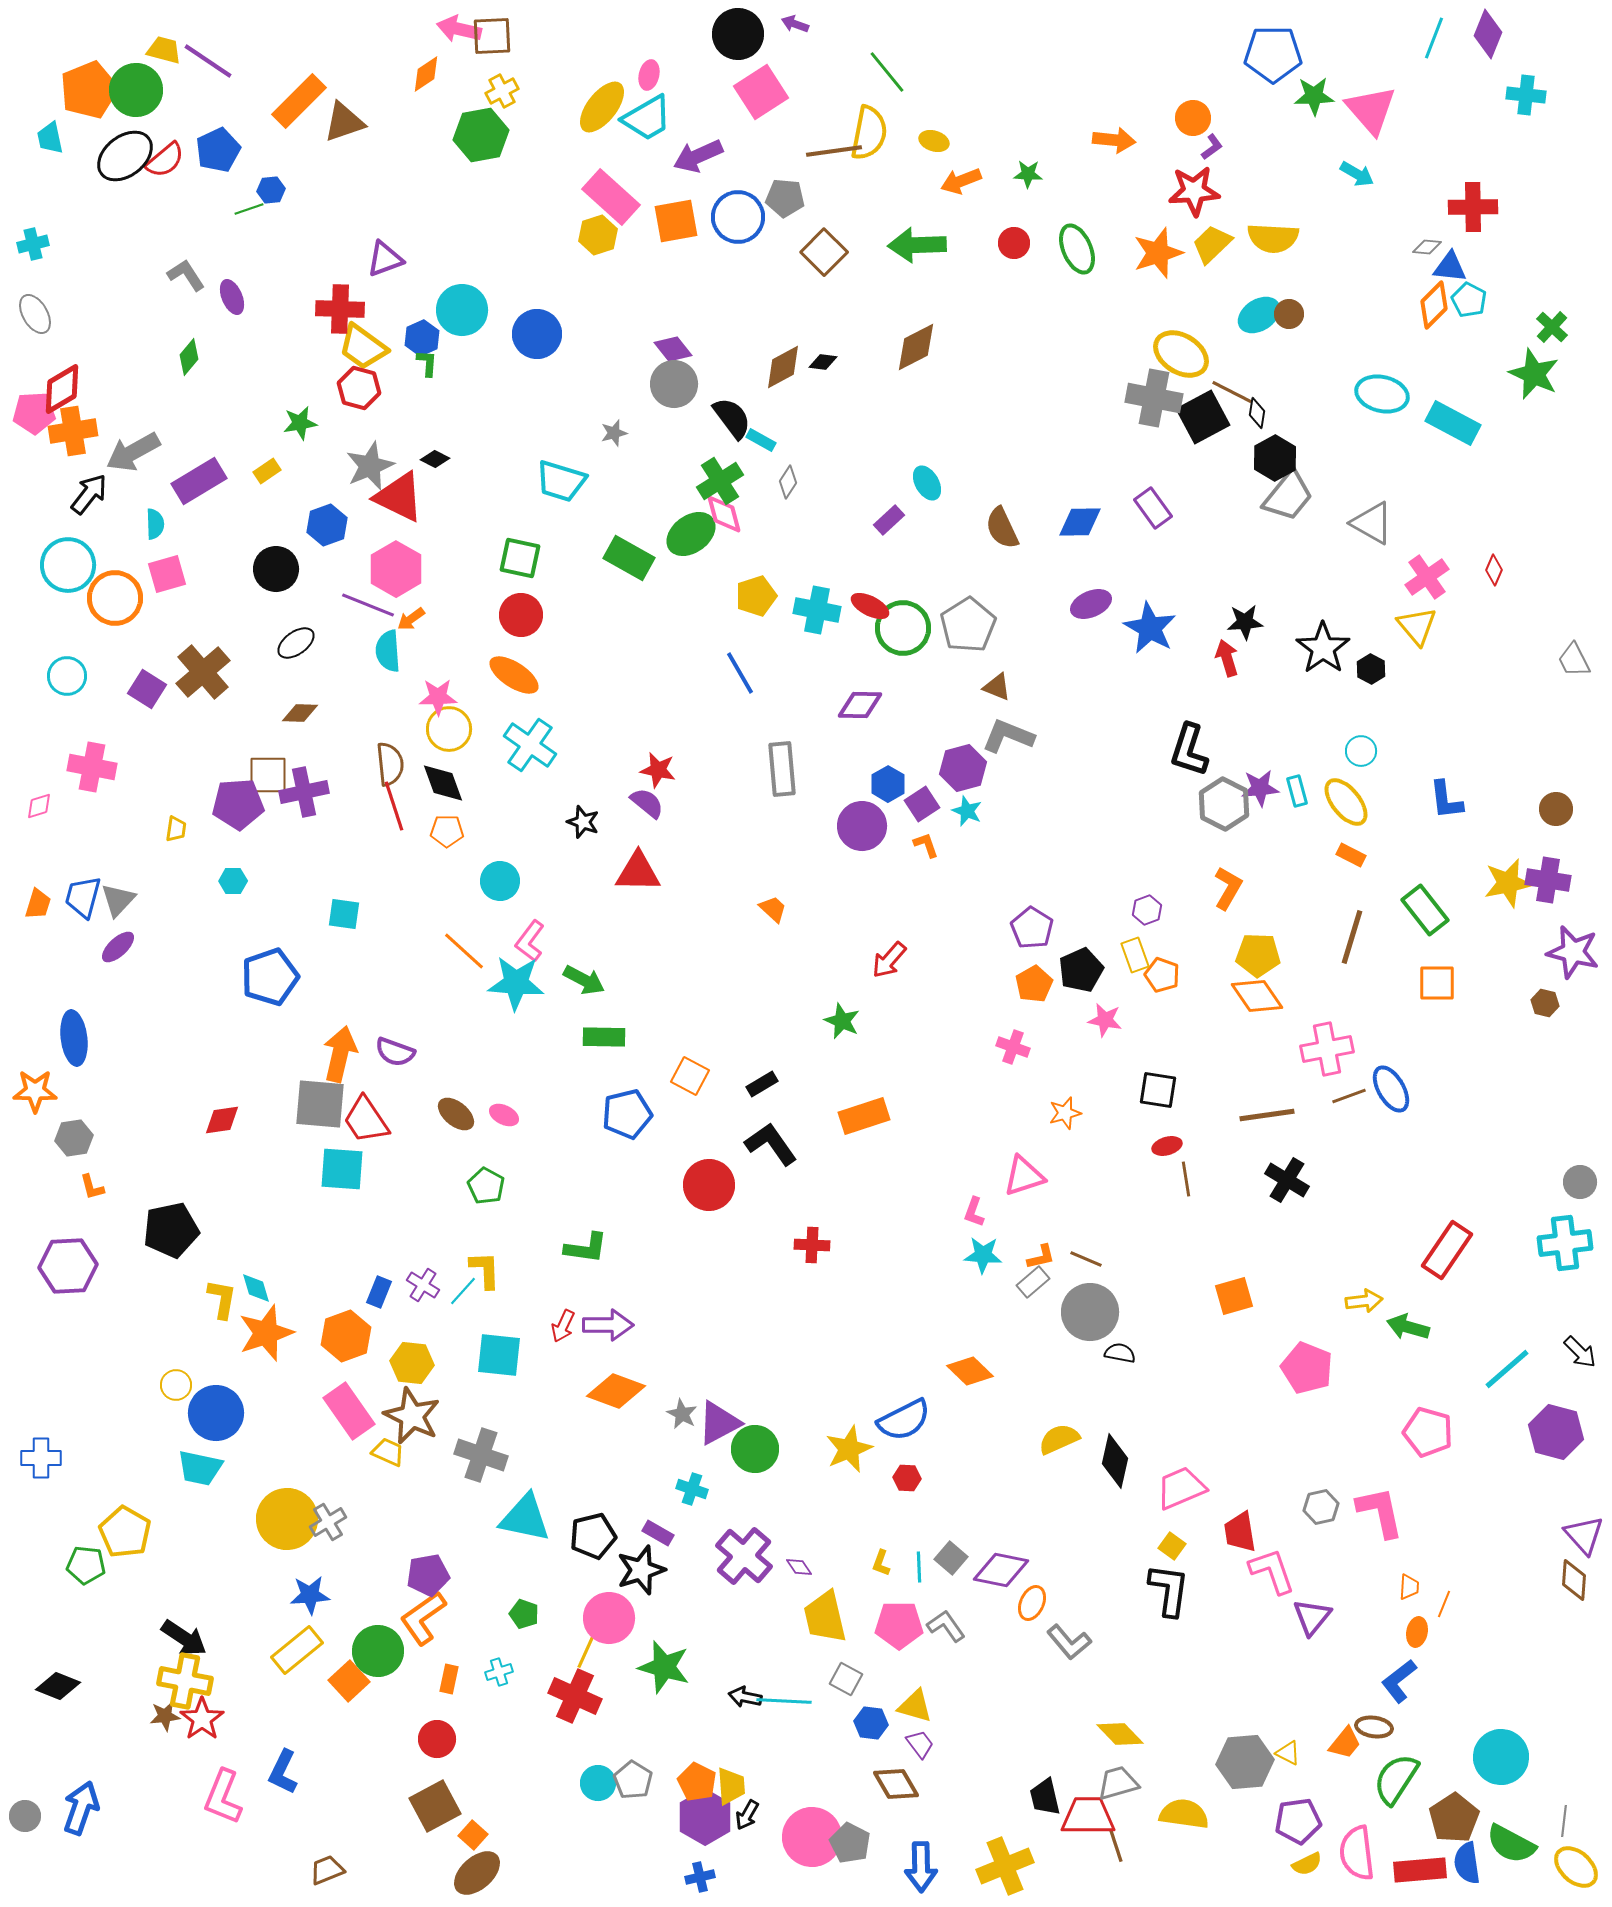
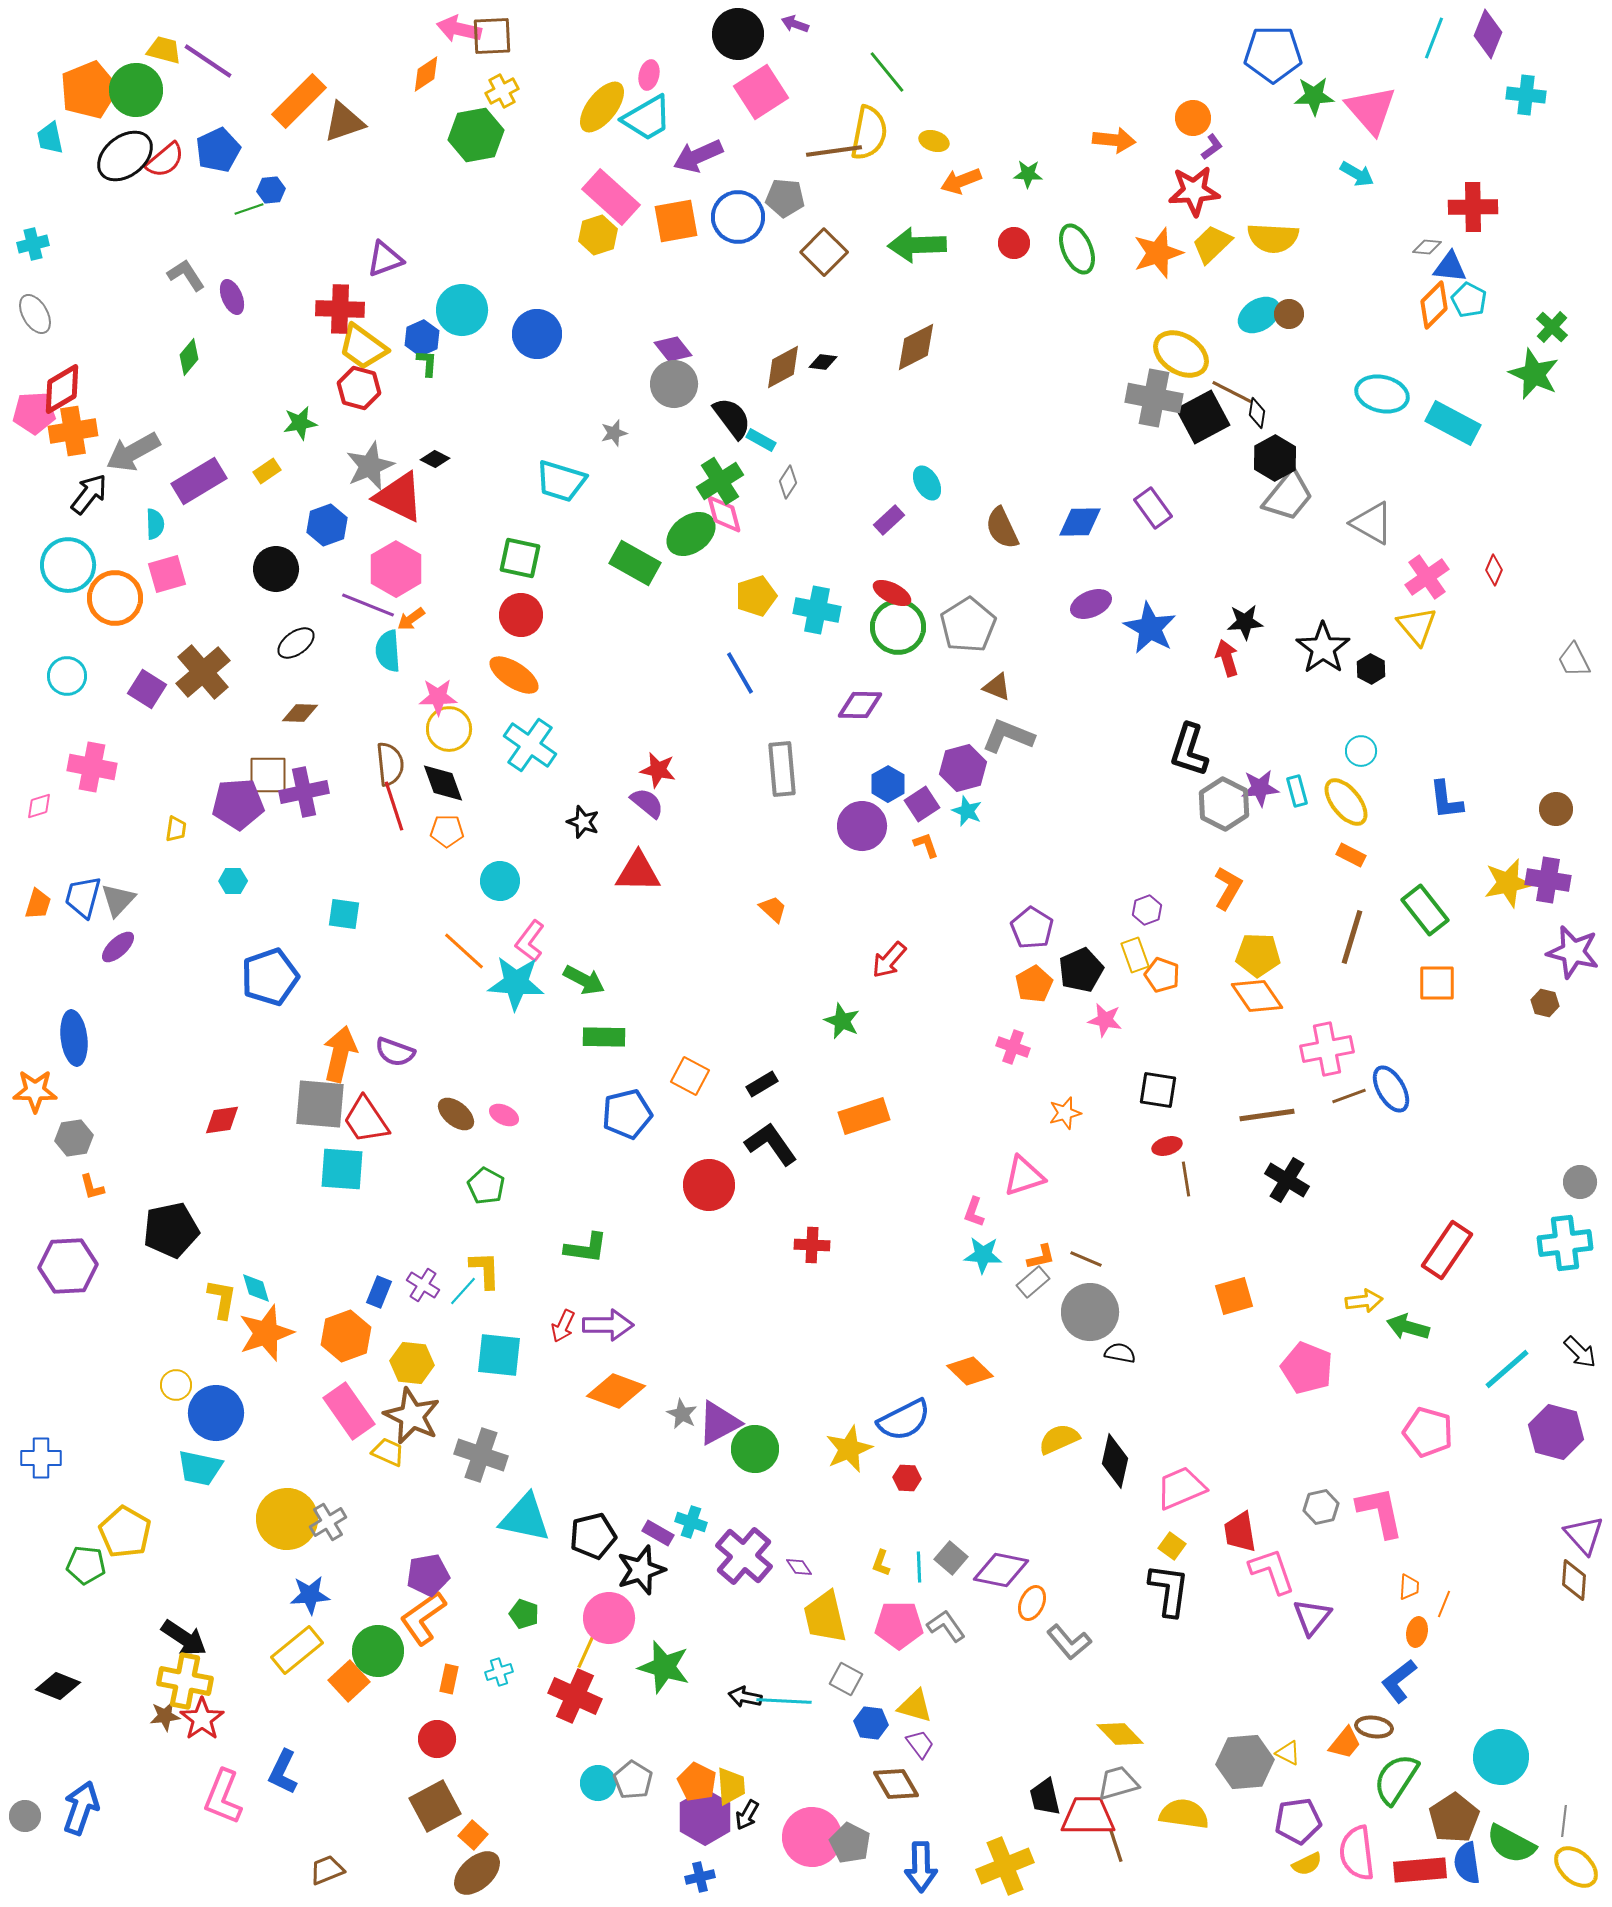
green hexagon at (481, 135): moved 5 px left
green rectangle at (629, 558): moved 6 px right, 5 px down
red ellipse at (870, 606): moved 22 px right, 13 px up
green circle at (903, 628): moved 5 px left, 1 px up
cyan cross at (692, 1489): moved 1 px left, 33 px down
